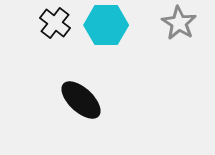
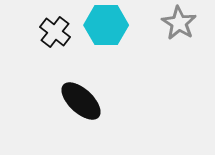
black cross: moved 9 px down
black ellipse: moved 1 px down
